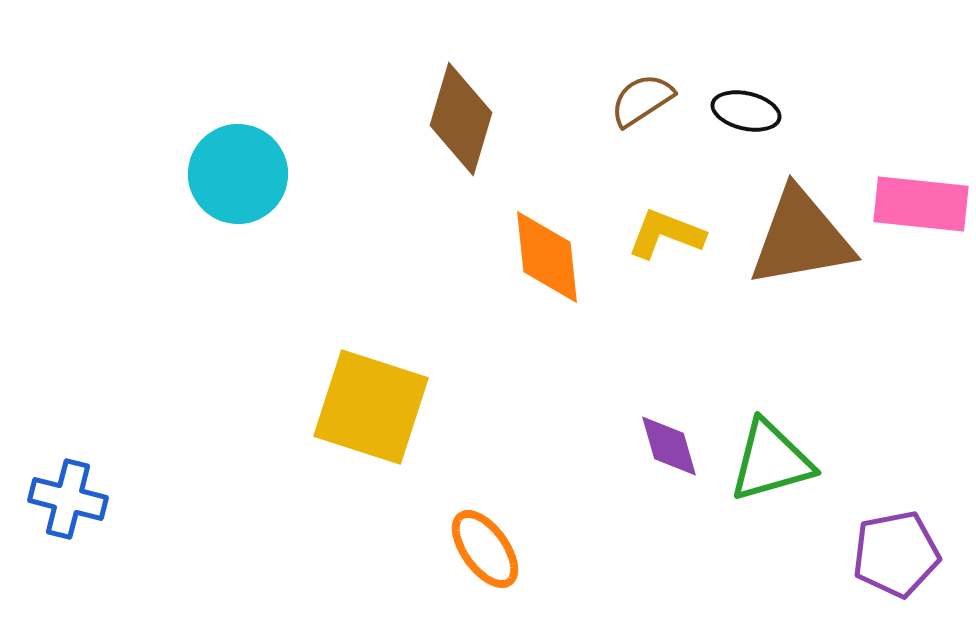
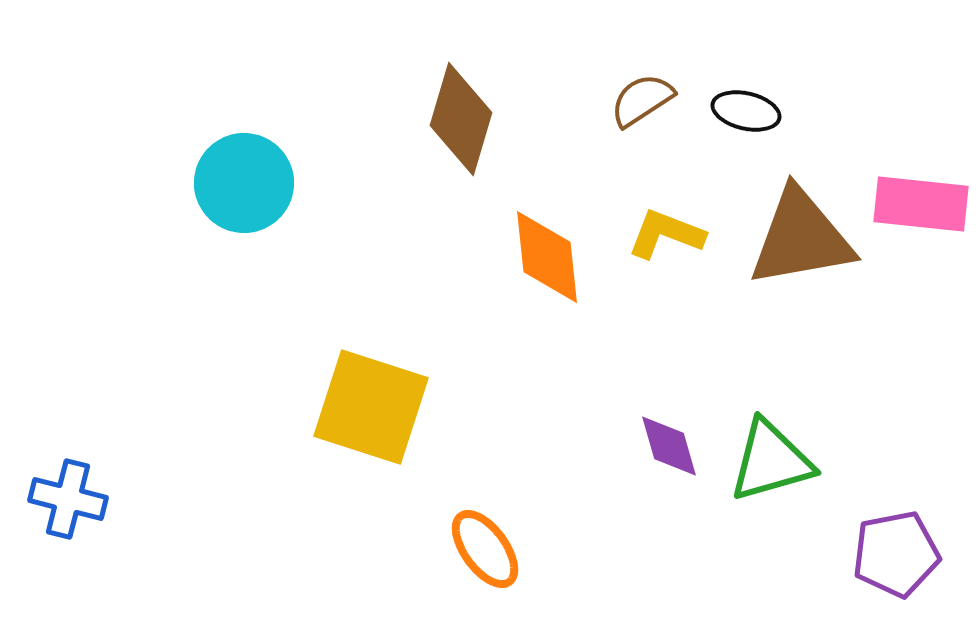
cyan circle: moved 6 px right, 9 px down
